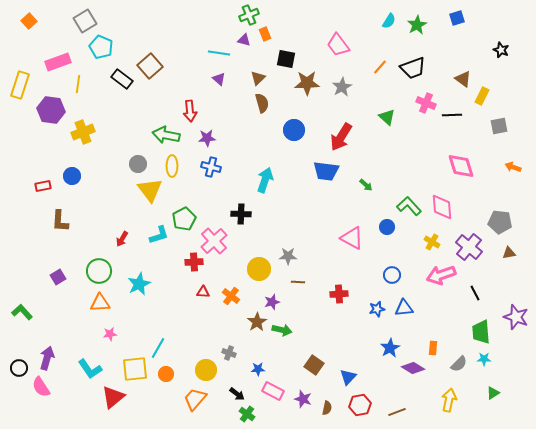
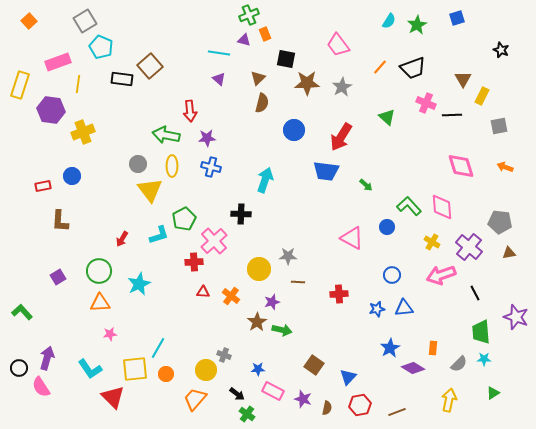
black rectangle at (122, 79): rotated 30 degrees counterclockwise
brown triangle at (463, 79): rotated 24 degrees clockwise
brown semicircle at (262, 103): rotated 30 degrees clockwise
orange arrow at (513, 167): moved 8 px left
gray cross at (229, 353): moved 5 px left, 2 px down
red triangle at (113, 397): rotated 35 degrees counterclockwise
